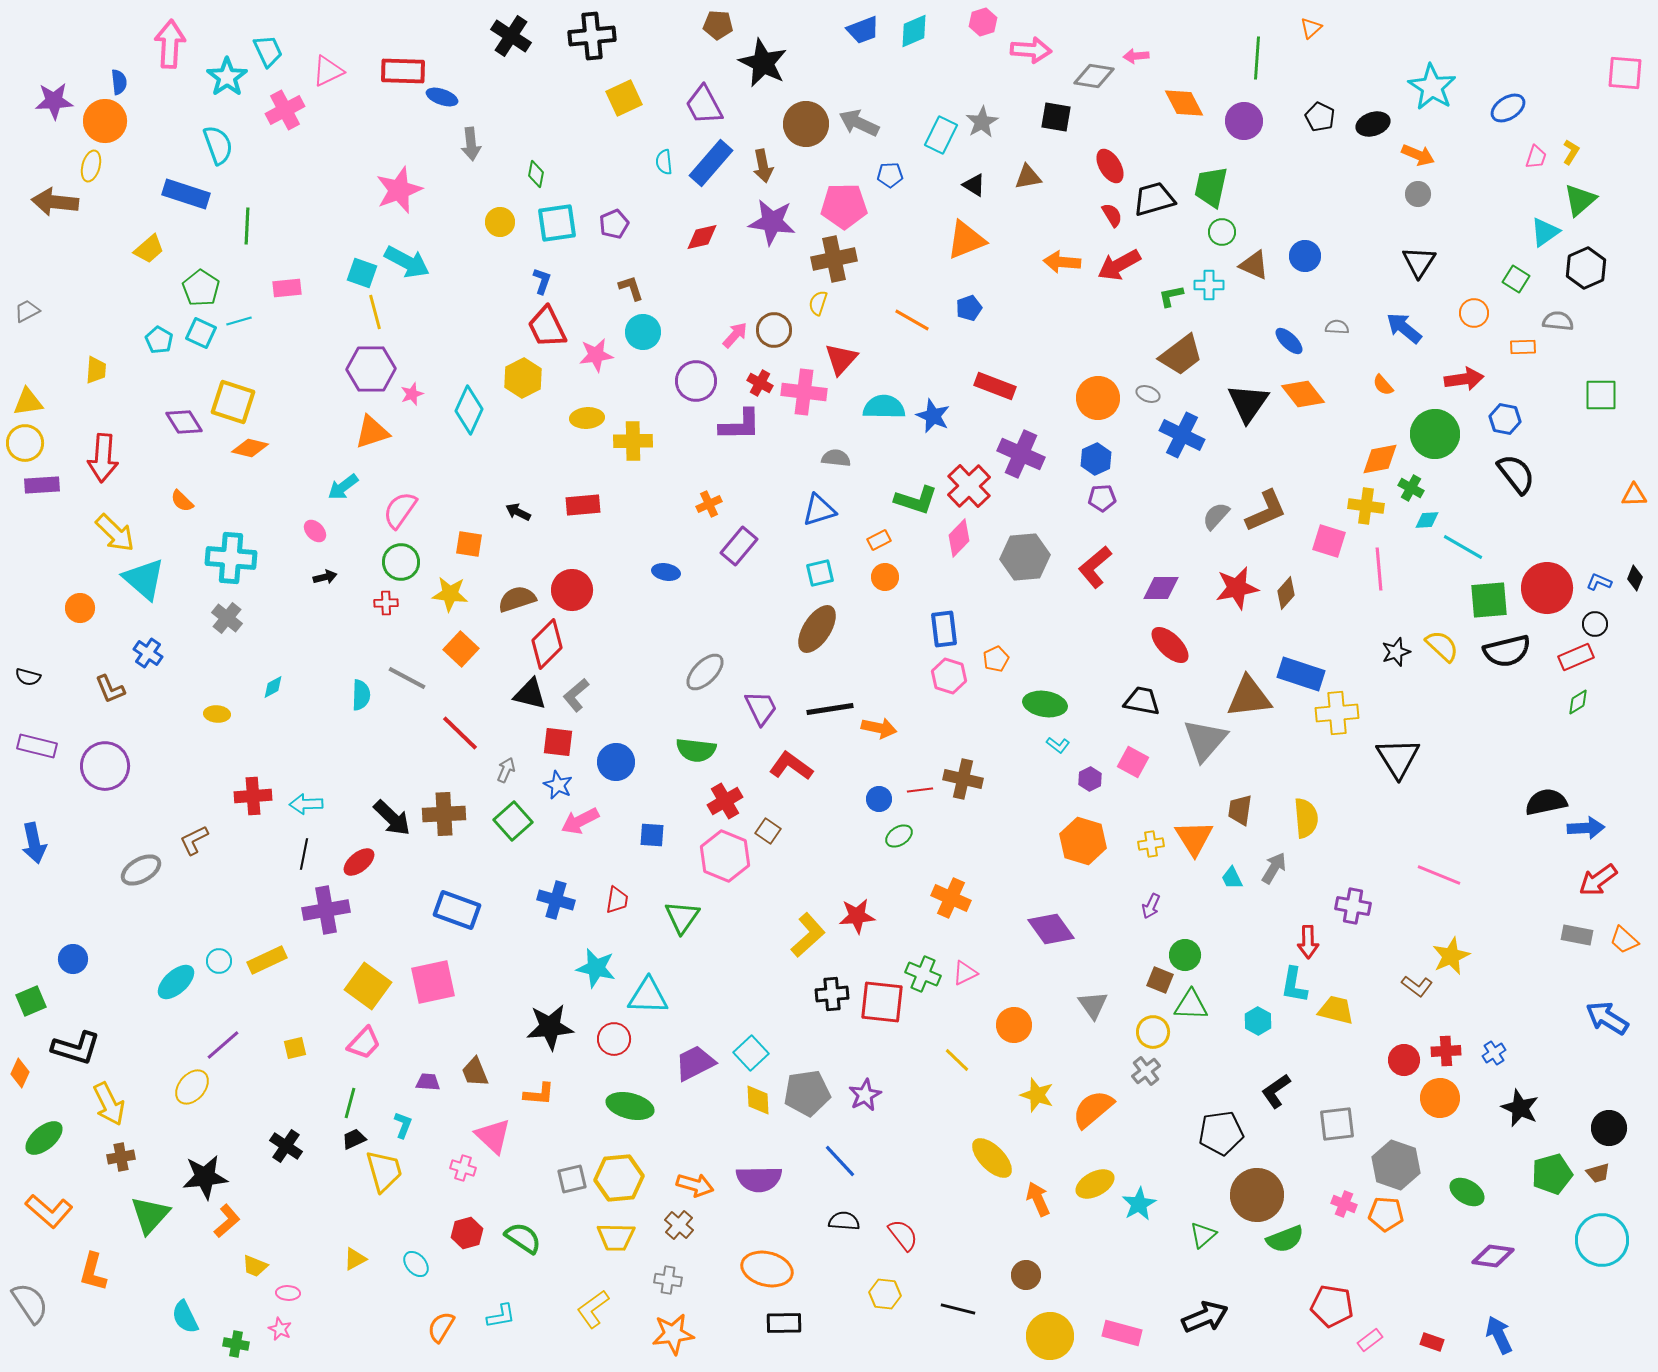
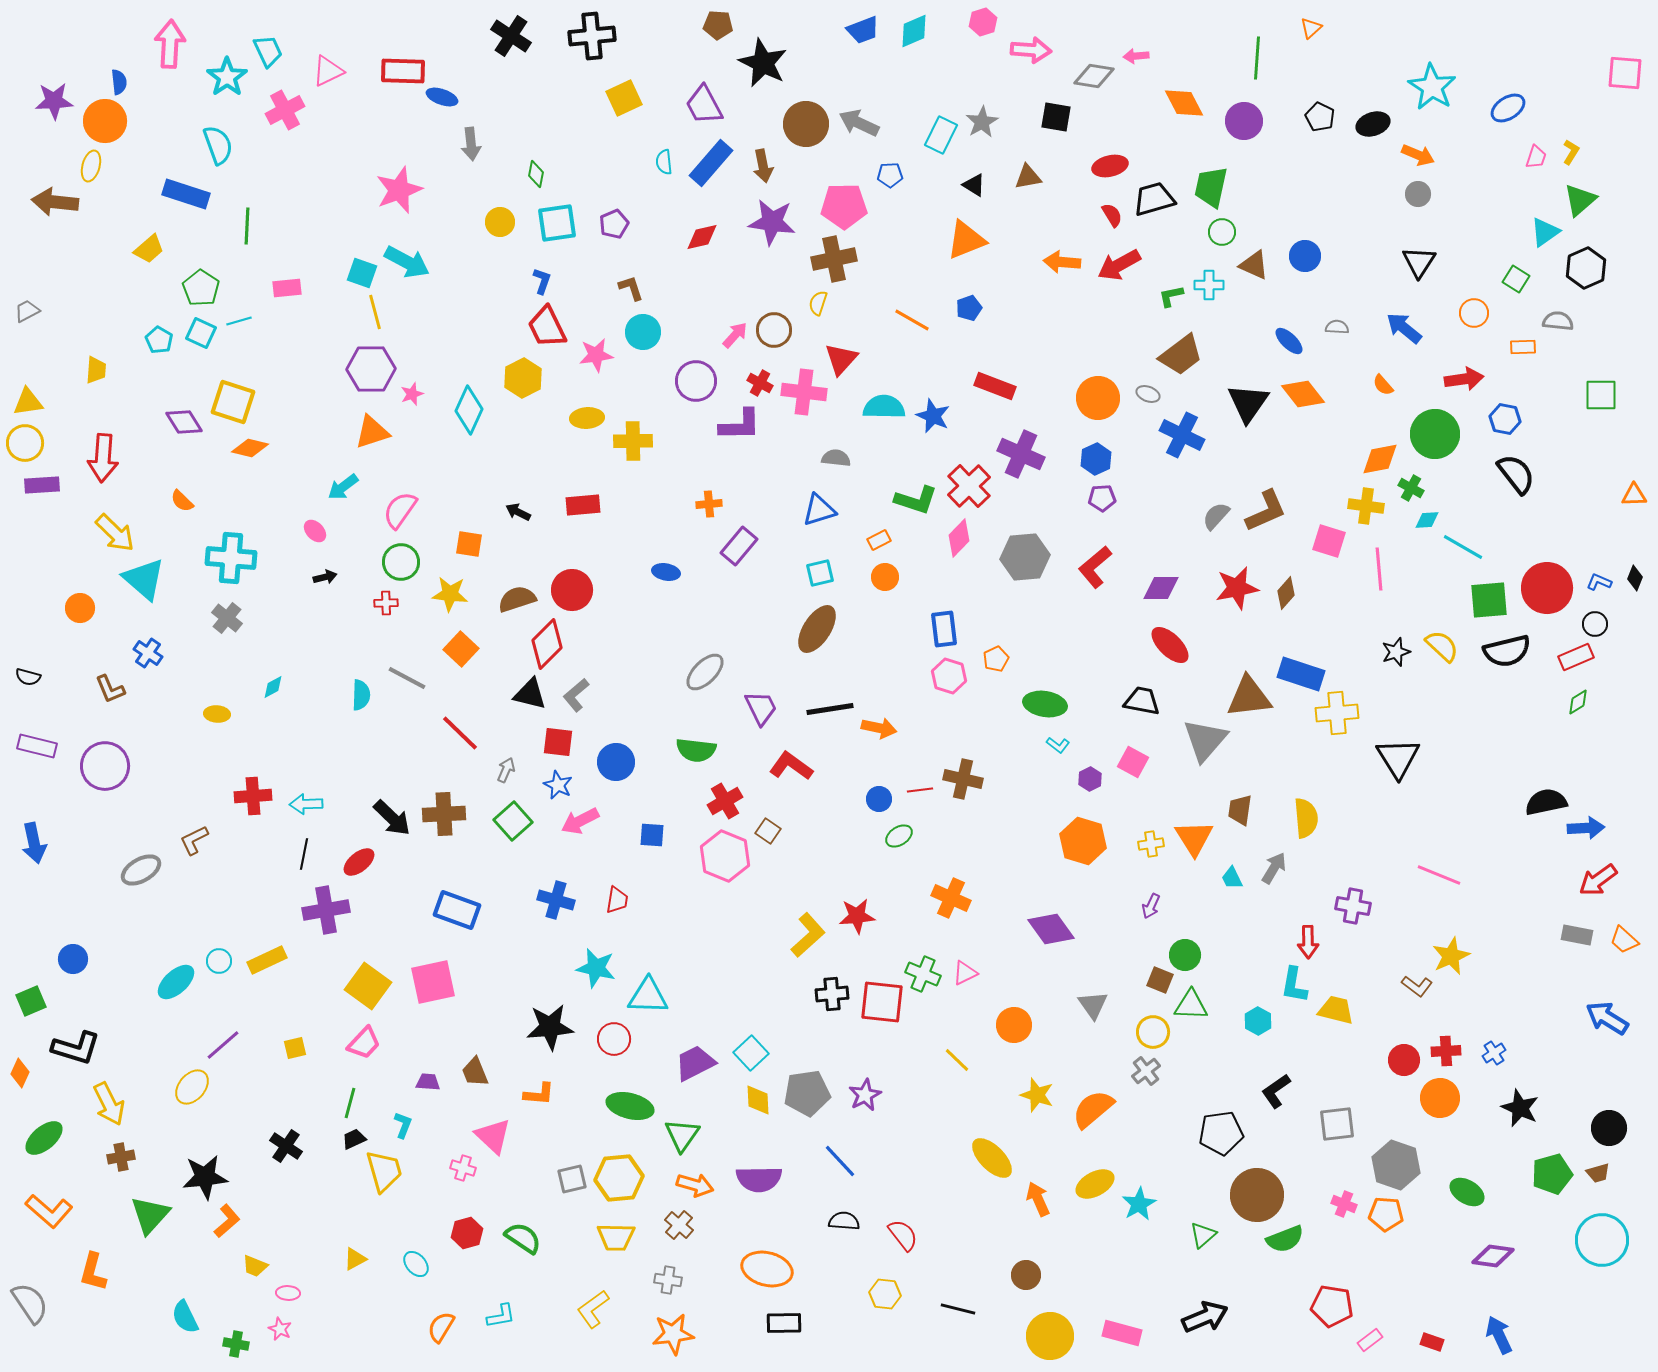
red ellipse at (1110, 166): rotated 72 degrees counterclockwise
orange cross at (709, 504): rotated 20 degrees clockwise
green triangle at (682, 917): moved 218 px down
